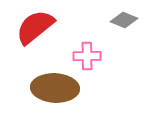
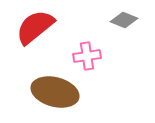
pink cross: rotated 8 degrees counterclockwise
brown ellipse: moved 4 px down; rotated 12 degrees clockwise
